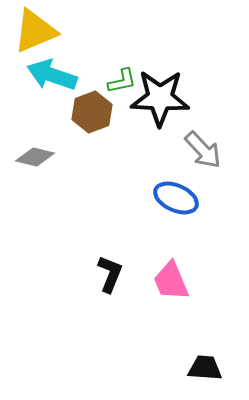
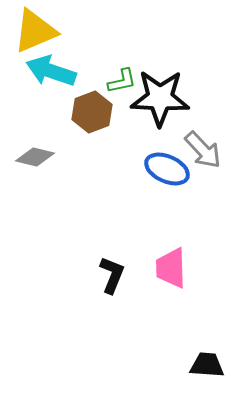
cyan arrow: moved 1 px left, 4 px up
blue ellipse: moved 9 px left, 29 px up
black L-shape: moved 2 px right, 1 px down
pink trapezoid: moved 13 px up; rotated 21 degrees clockwise
black trapezoid: moved 2 px right, 3 px up
